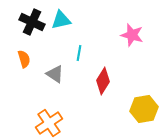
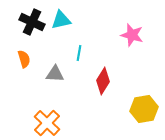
gray triangle: rotated 30 degrees counterclockwise
orange cross: moved 2 px left; rotated 12 degrees counterclockwise
